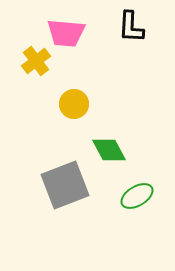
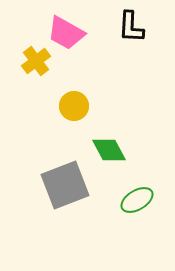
pink trapezoid: rotated 24 degrees clockwise
yellow circle: moved 2 px down
green ellipse: moved 4 px down
